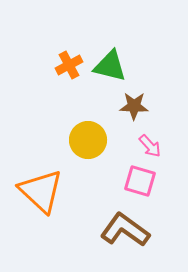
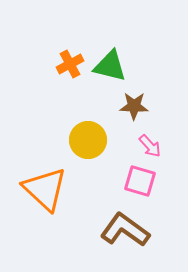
orange cross: moved 1 px right, 1 px up
orange triangle: moved 4 px right, 2 px up
